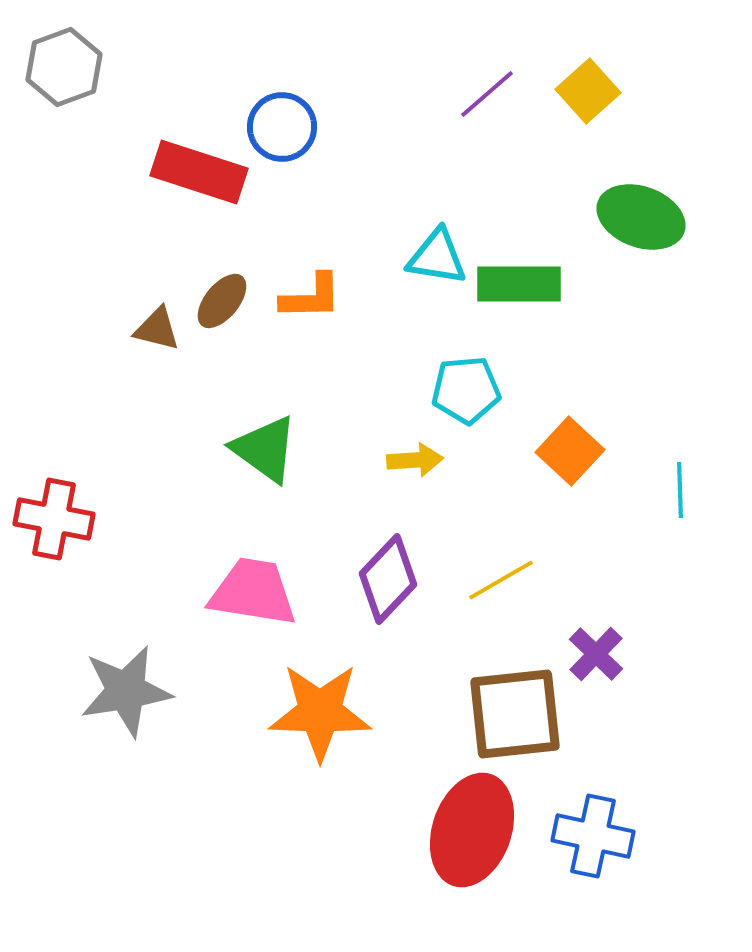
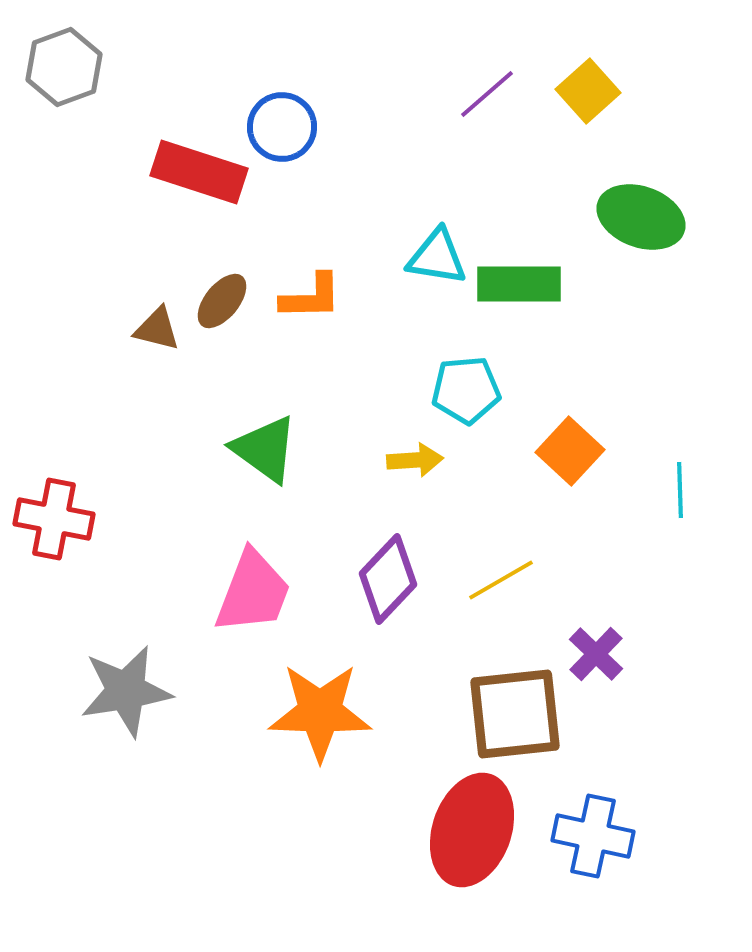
pink trapezoid: rotated 102 degrees clockwise
